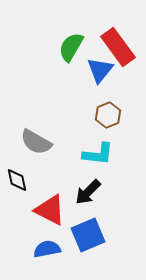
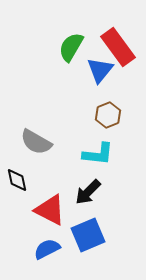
blue semicircle: rotated 16 degrees counterclockwise
